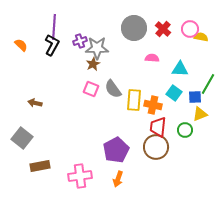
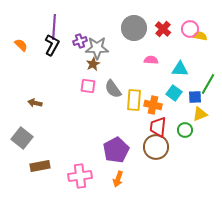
yellow semicircle: moved 1 px left, 1 px up
pink semicircle: moved 1 px left, 2 px down
pink square: moved 3 px left, 3 px up; rotated 14 degrees counterclockwise
